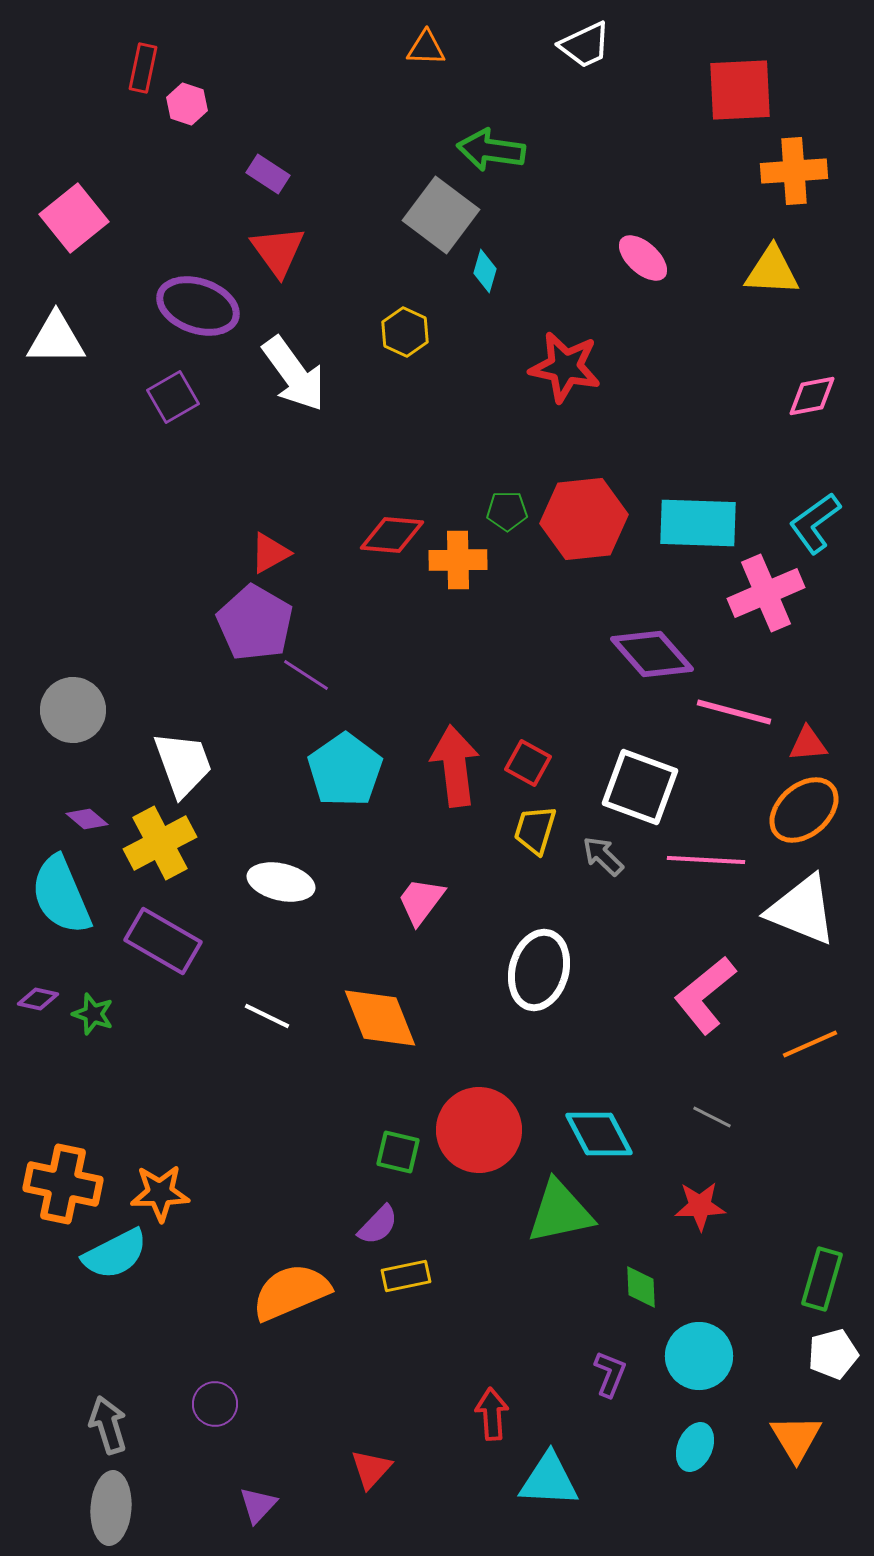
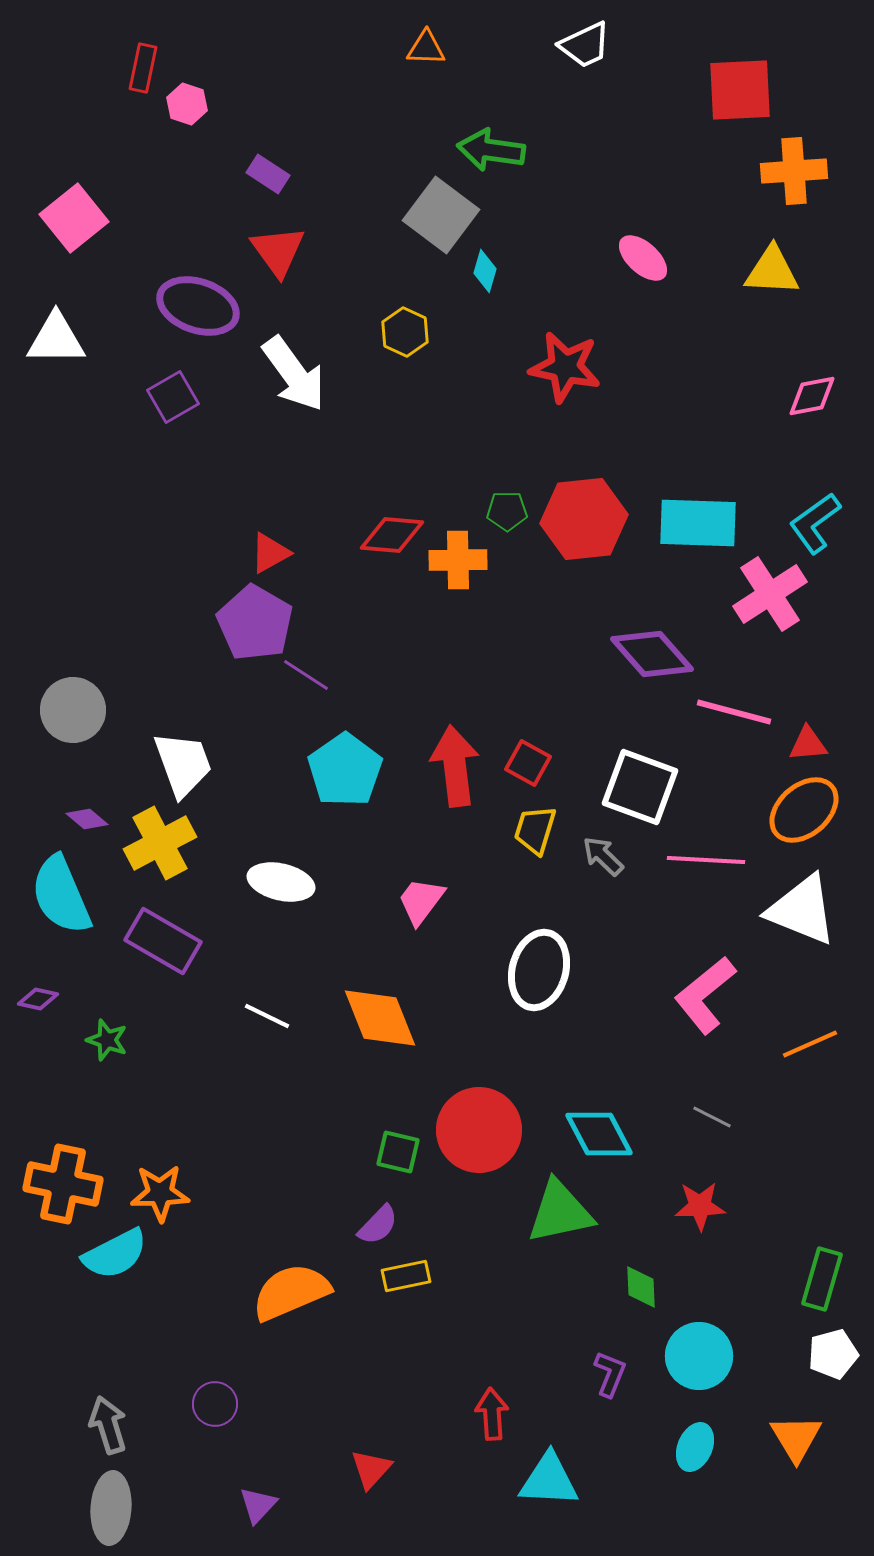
pink cross at (766, 593): moved 4 px right, 1 px down; rotated 10 degrees counterclockwise
green star at (93, 1014): moved 14 px right, 26 px down
